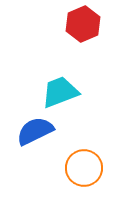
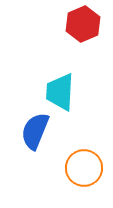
cyan trapezoid: rotated 66 degrees counterclockwise
blue semicircle: rotated 42 degrees counterclockwise
